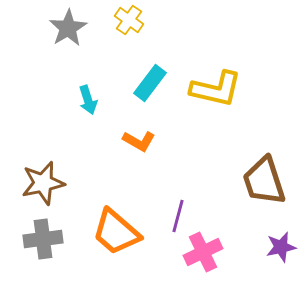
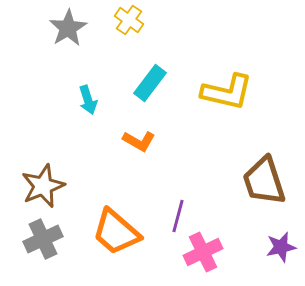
yellow L-shape: moved 11 px right, 3 px down
brown star: moved 3 px down; rotated 9 degrees counterclockwise
gray cross: rotated 18 degrees counterclockwise
